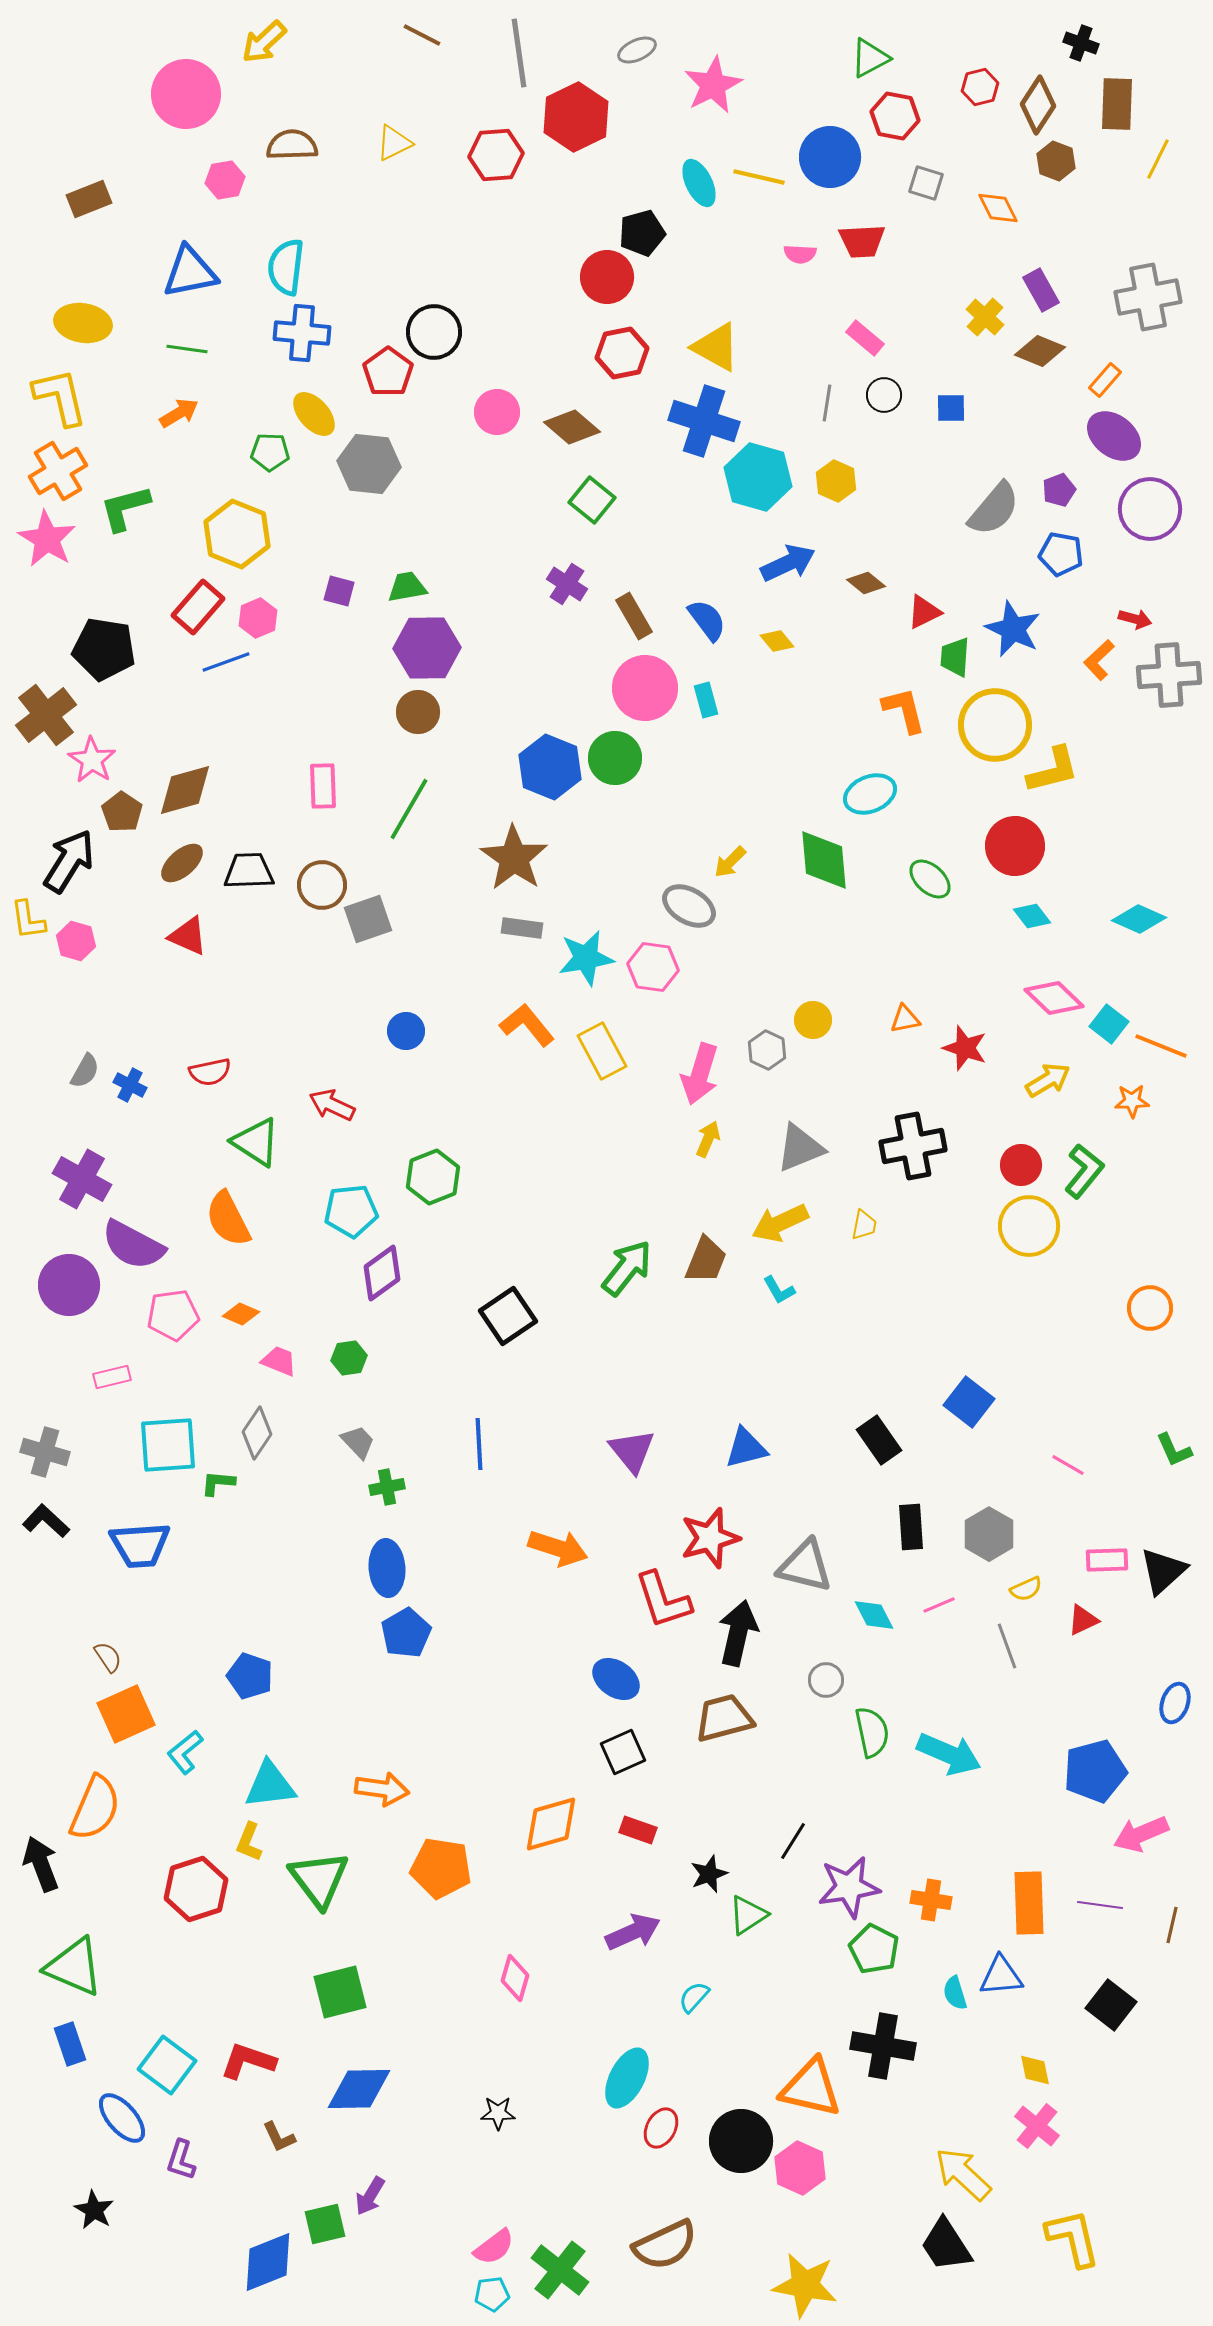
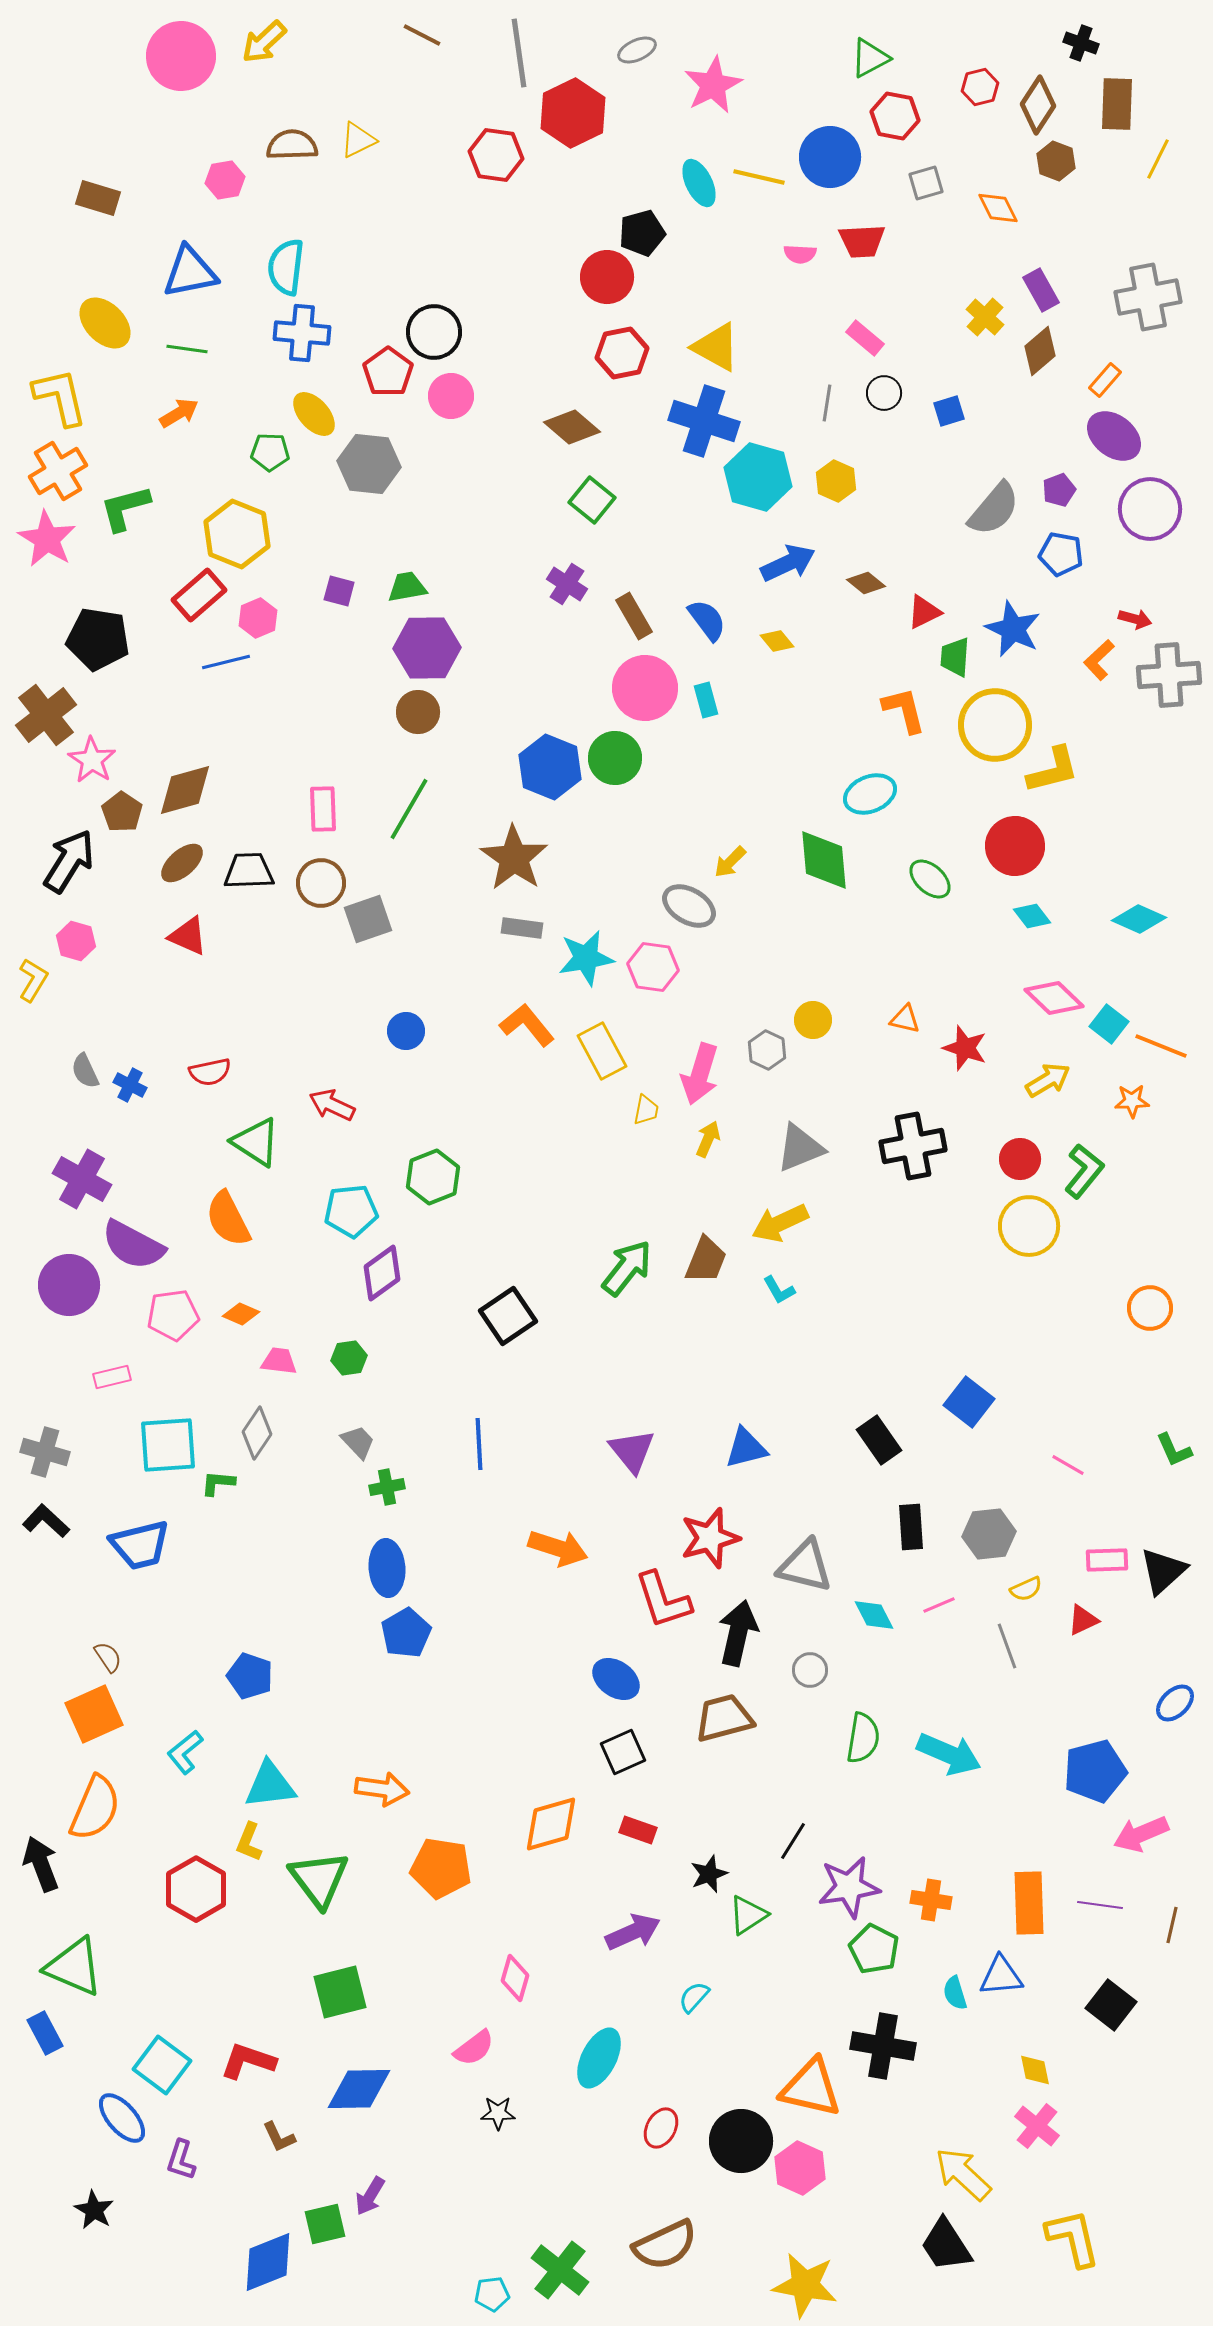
pink circle at (186, 94): moved 5 px left, 38 px up
red hexagon at (576, 117): moved 3 px left, 4 px up
yellow triangle at (394, 143): moved 36 px left, 3 px up
red hexagon at (496, 155): rotated 12 degrees clockwise
gray square at (926, 183): rotated 33 degrees counterclockwise
brown rectangle at (89, 199): moved 9 px right, 1 px up; rotated 39 degrees clockwise
yellow ellipse at (83, 323): moved 22 px right; rotated 36 degrees clockwise
brown diamond at (1040, 351): rotated 63 degrees counterclockwise
black circle at (884, 395): moved 2 px up
blue square at (951, 408): moved 2 px left, 3 px down; rotated 16 degrees counterclockwise
pink circle at (497, 412): moved 46 px left, 16 px up
red rectangle at (198, 607): moved 1 px right, 12 px up; rotated 8 degrees clockwise
black pentagon at (104, 649): moved 6 px left, 10 px up
blue line at (226, 662): rotated 6 degrees clockwise
pink rectangle at (323, 786): moved 23 px down
brown circle at (322, 885): moved 1 px left, 2 px up
yellow L-shape at (28, 920): moved 5 px right, 60 px down; rotated 141 degrees counterclockwise
orange triangle at (905, 1019): rotated 24 degrees clockwise
gray semicircle at (85, 1071): rotated 126 degrees clockwise
red circle at (1021, 1165): moved 1 px left, 6 px up
yellow trapezoid at (864, 1225): moved 218 px left, 115 px up
pink trapezoid at (279, 1361): rotated 15 degrees counterclockwise
gray hexagon at (989, 1534): rotated 24 degrees clockwise
blue trapezoid at (140, 1545): rotated 10 degrees counterclockwise
gray circle at (826, 1680): moved 16 px left, 10 px up
blue ellipse at (1175, 1703): rotated 27 degrees clockwise
orange square at (126, 1714): moved 32 px left
green semicircle at (872, 1732): moved 9 px left, 6 px down; rotated 21 degrees clockwise
red hexagon at (196, 1889): rotated 12 degrees counterclockwise
blue rectangle at (70, 2044): moved 25 px left, 11 px up; rotated 9 degrees counterclockwise
cyan square at (167, 2065): moved 5 px left
cyan ellipse at (627, 2078): moved 28 px left, 20 px up
pink semicircle at (494, 2247): moved 20 px left, 199 px up
